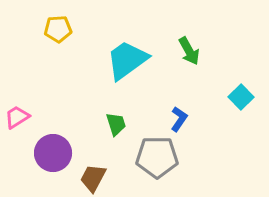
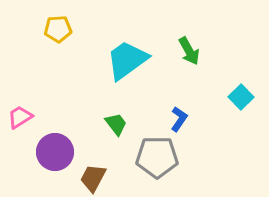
pink trapezoid: moved 3 px right
green trapezoid: rotated 20 degrees counterclockwise
purple circle: moved 2 px right, 1 px up
